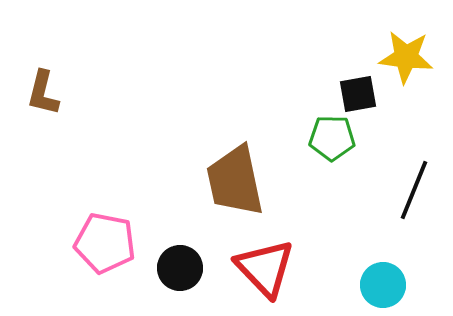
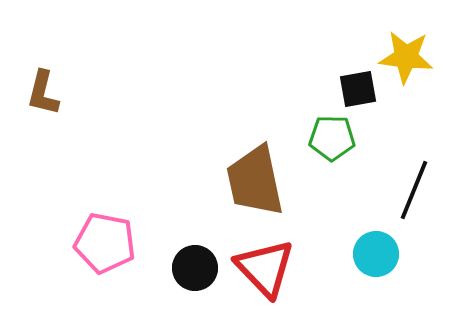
black square: moved 5 px up
brown trapezoid: moved 20 px right
black circle: moved 15 px right
cyan circle: moved 7 px left, 31 px up
